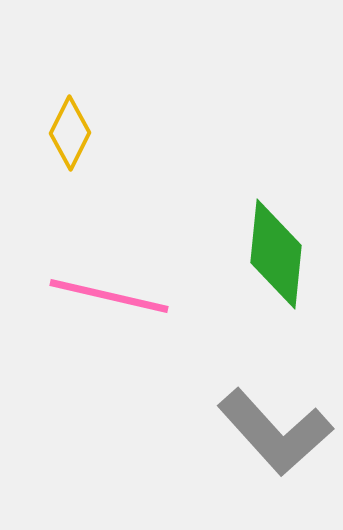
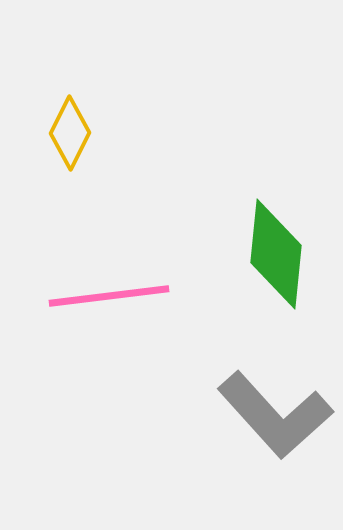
pink line: rotated 20 degrees counterclockwise
gray L-shape: moved 17 px up
